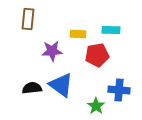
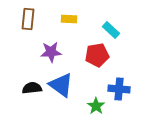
cyan rectangle: rotated 42 degrees clockwise
yellow rectangle: moved 9 px left, 15 px up
purple star: moved 1 px left, 1 px down
blue cross: moved 1 px up
